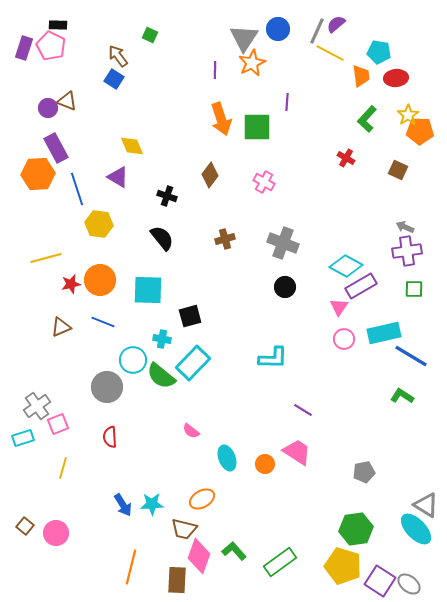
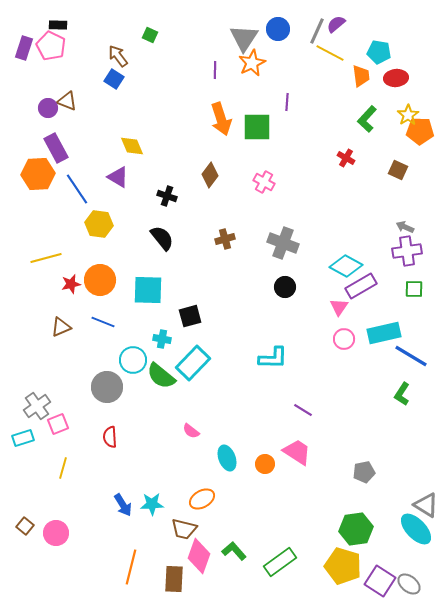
blue line at (77, 189): rotated 16 degrees counterclockwise
green L-shape at (402, 396): moved 2 px up; rotated 90 degrees counterclockwise
brown rectangle at (177, 580): moved 3 px left, 1 px up
